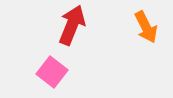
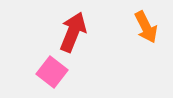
red arrow: moved 1 px right, 7 px down
